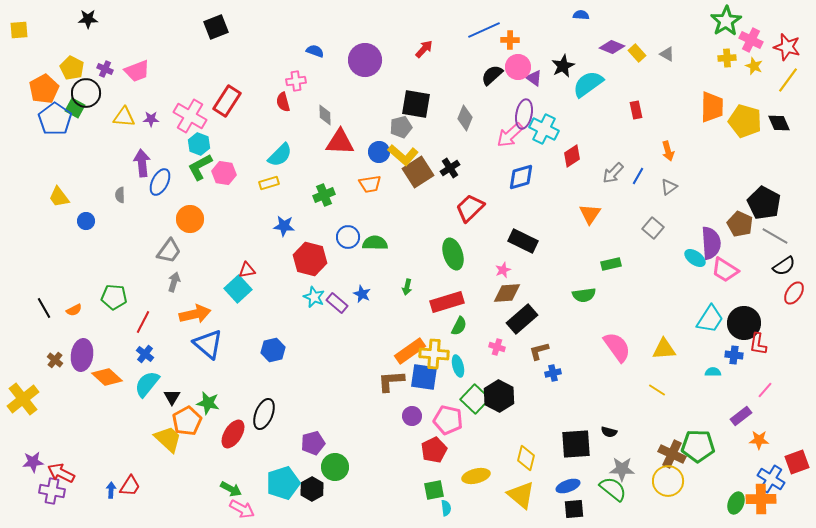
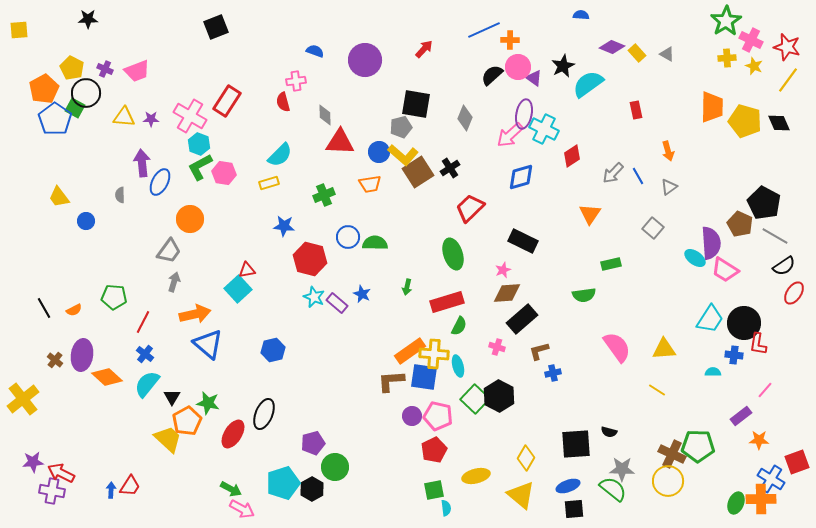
blue line at (638, 176): rotated 60 degrees counterclockwise
pink pentagon at (448, 420): moved 10 px left, 4 px up
yellow diamond at (526, 458): rotated 15 degrees clockwise
